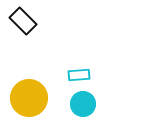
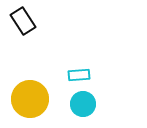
black rectangle: rotated 12 degrees clockwise
yellow circle: moved 1 px right, 1 px down
